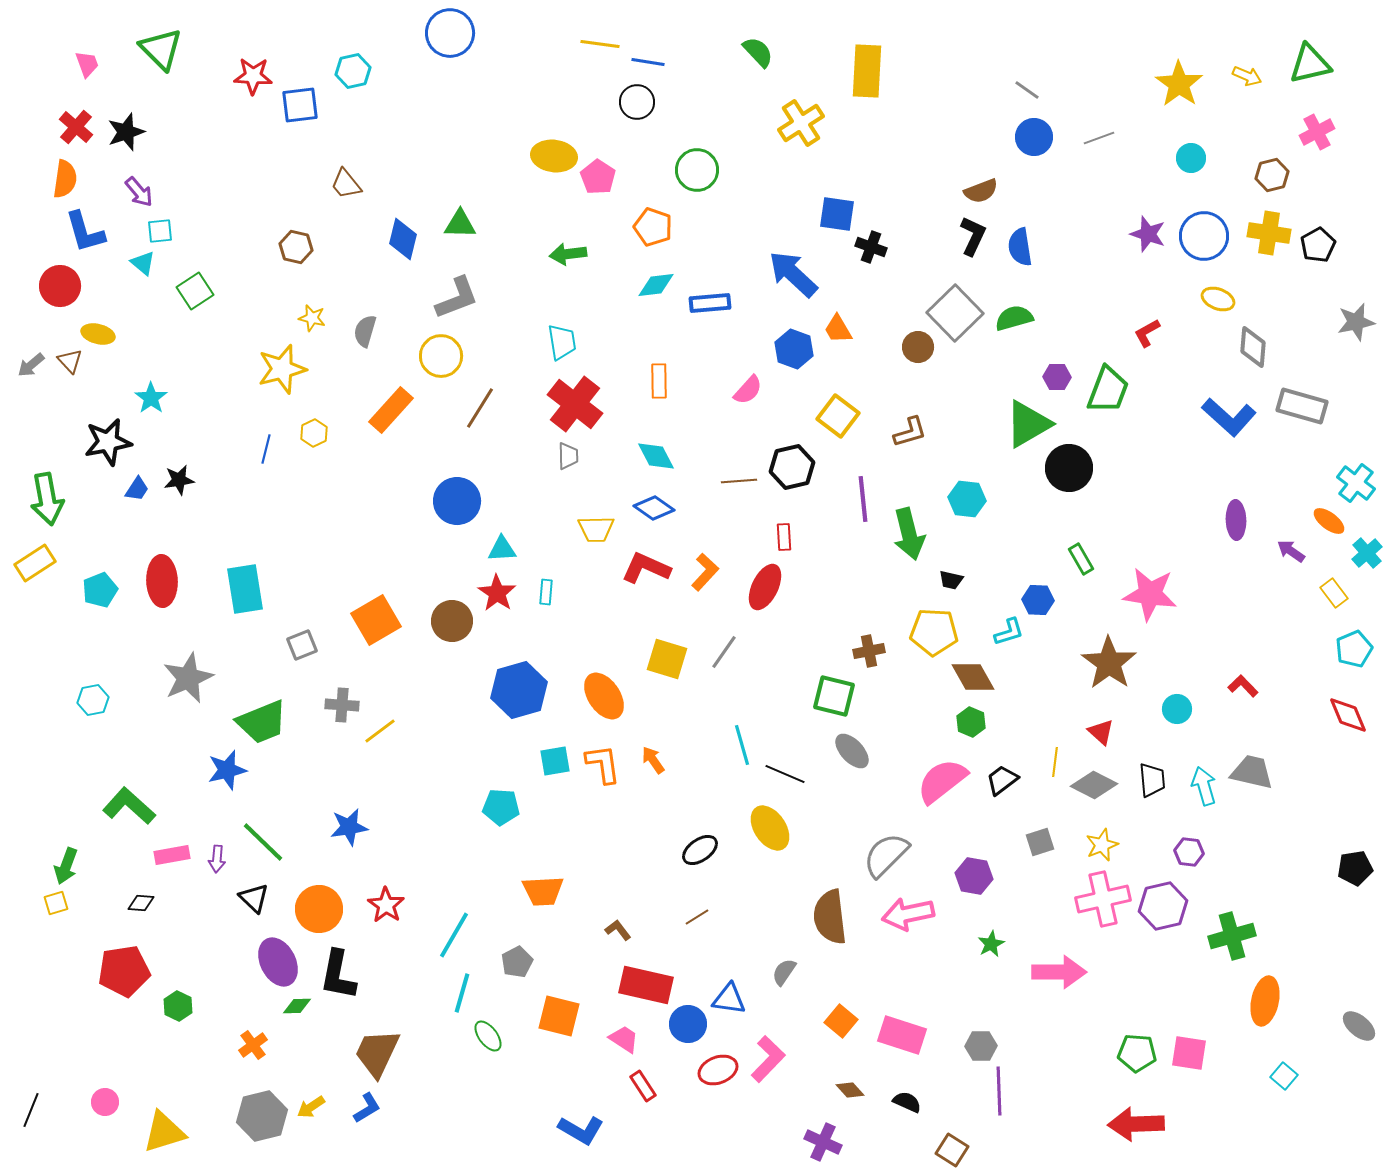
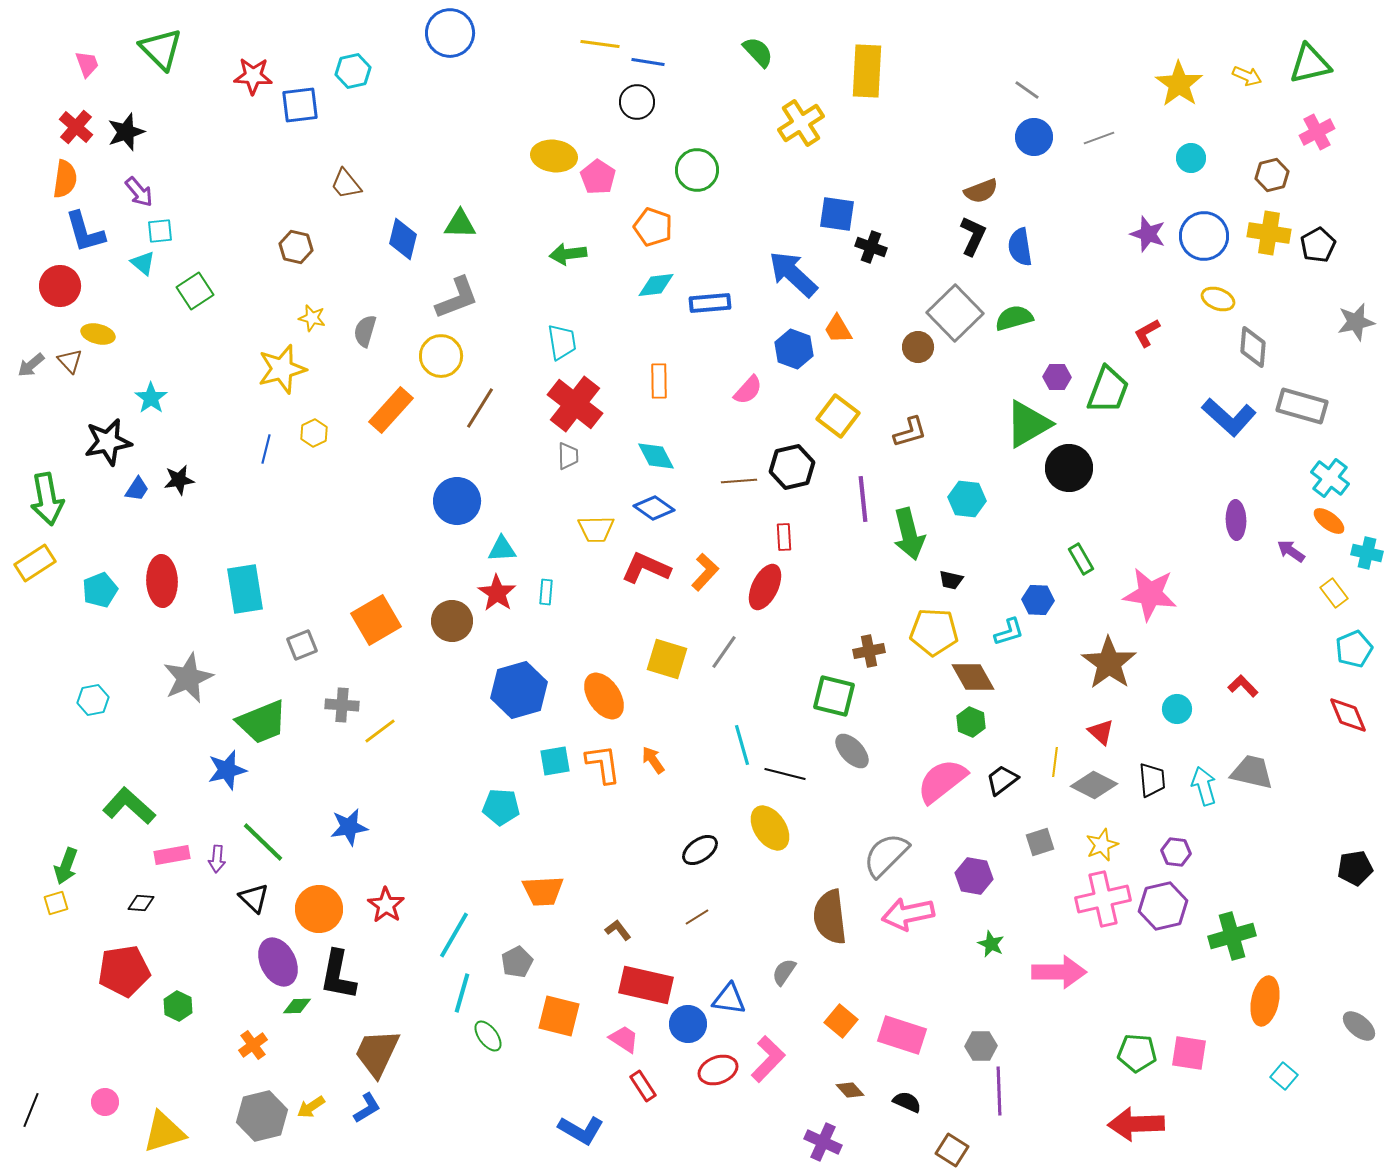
cyan cross at (1356, 483): moved 26 px left, 5 px up
cyan cross at (1367, 553): rotated 36 degrees counterclockwise
black line at (785, 774): rotated 9 degrees counterclockwise
purple hexagon at (1189, 852): moved 13 px left
green star at (991, 944): rotated 20 degrees counterclockwise
